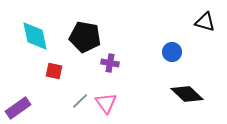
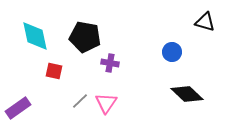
pink triangle: rotated 10 degrees clockwise
